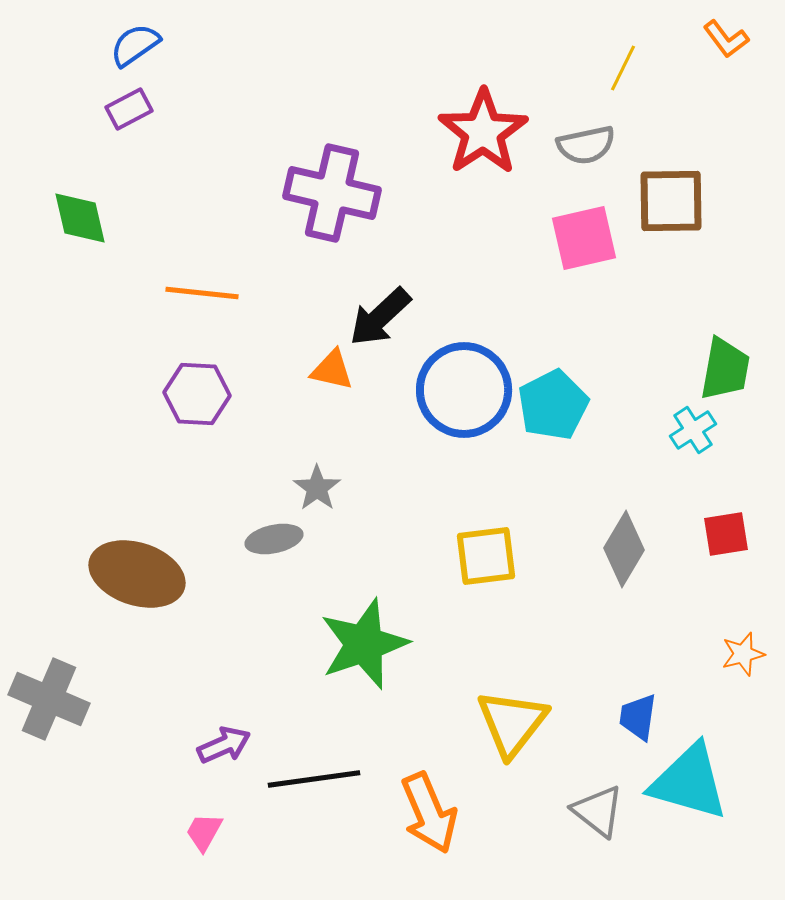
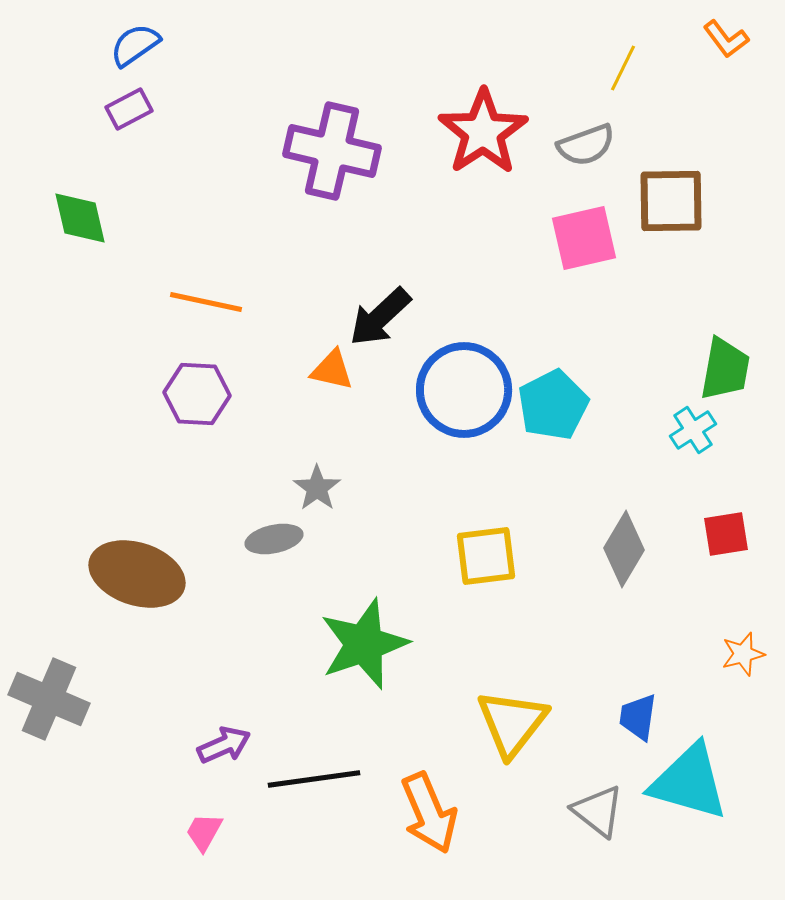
gray semicircle: rotated 8 degrees counterclockwise
purple cross: moved 42 px up
orange line: moved 4 px right, 9 px down; rotated 6 degrees clockwise
